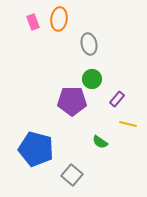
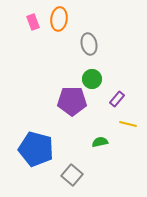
green semicircle: rotated 133 degrees clockwise
